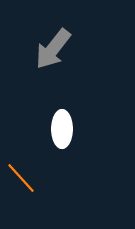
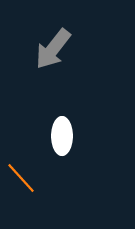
white ellipse: moved 7 px down
